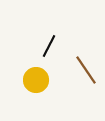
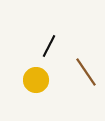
brown line: moved 2 px down
